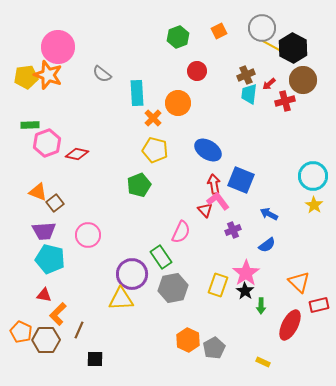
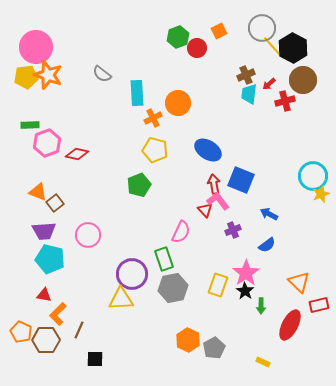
yellow line at (272, 46): rotated 20 degrees clockwise
pink circle at (58, 47): moved 22 px left
red circle at (197, 71): moved 23 px up
orange cross at (153, 118): rotated 18 degrees clockwise
yellow star at (314, 205): moved 7 px right, 11 px up; rotated 18 degrees clockwise
green rectangle at (161, 257): moved 3 px right, 2 px down; rotated 15 degrees clockwise
